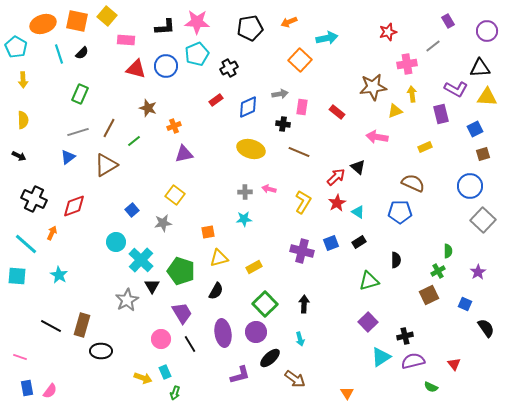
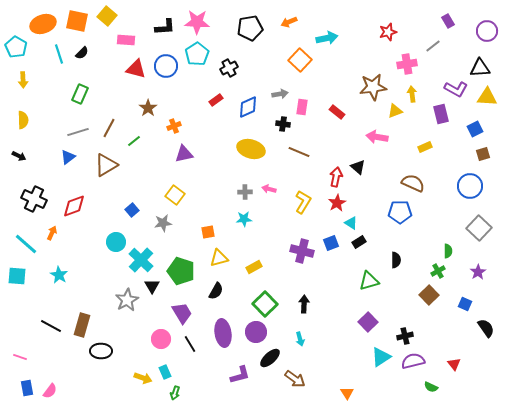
cyan pentagon at (197, 54): rotated 10 degrees counterclockwise
brown star at (148, 108): rotated 18 degrees clockwise
red arrow at (336, 177): rotated 36 degrees counterclockwise
cyan triangle at (358, 212): moved 7 px left, 11 px down
gray square at (483, 220): moved 4 px left, 8 px down
brown square at (429, 295): rotated 18 degrees counterclockwise
